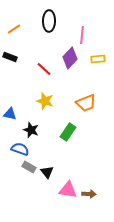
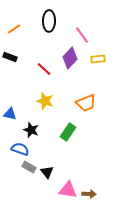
pink line: rotated 42 degrees counterclockwise
